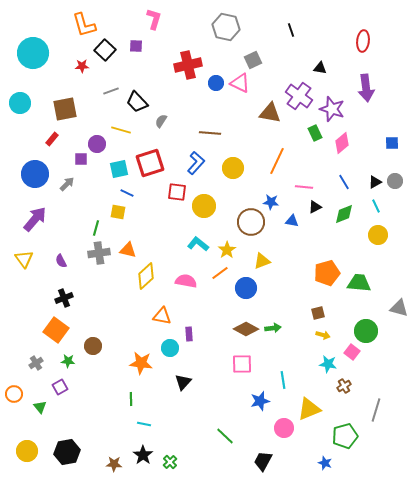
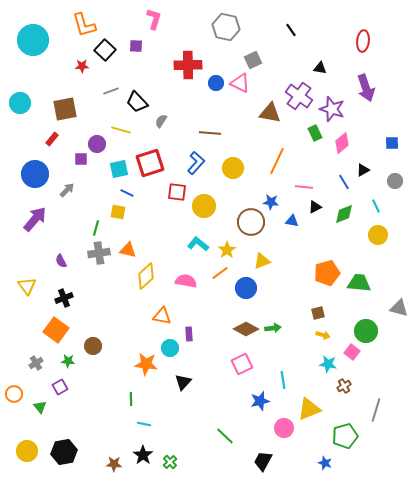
black line at (291, 30): rotated 16 degrees counterclockwise
cyan circle at (33, 53): moved 13 px up
red cross at (188, 65): rotated 12 degrees clockwise
purple arrow at (366, 88): rotated 12 degrees counterclockwise
black triangle at (375, 182): moved 12 px left, 12 px up
gray arrow at (67, 184): moved 6 px down
yellow triangle at (24, 259): moved 3 px right, 27 px down
orange star at (141, 363): moved 5 px right, 1 px down
pink square at (242, 364): rotated 25 degrees counterclockwise
black hexagon at (67, 452): moved 3 px left
